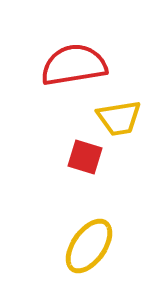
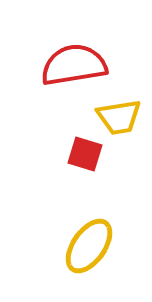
yellow trapezoid: moved 1 px up
red square: moved 3 px up
